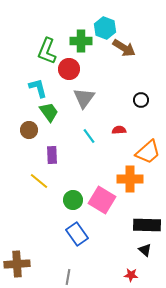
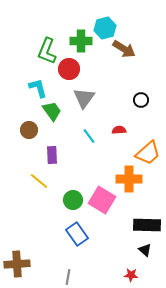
cyan hexagon: rotated 25 degrees clockwise
brown arrow: moved 1 px down
green trapezoid: moved 3 px right, 1 px up
orange trapezoid: moved 1 px down
orange cross: moved 1 px left
